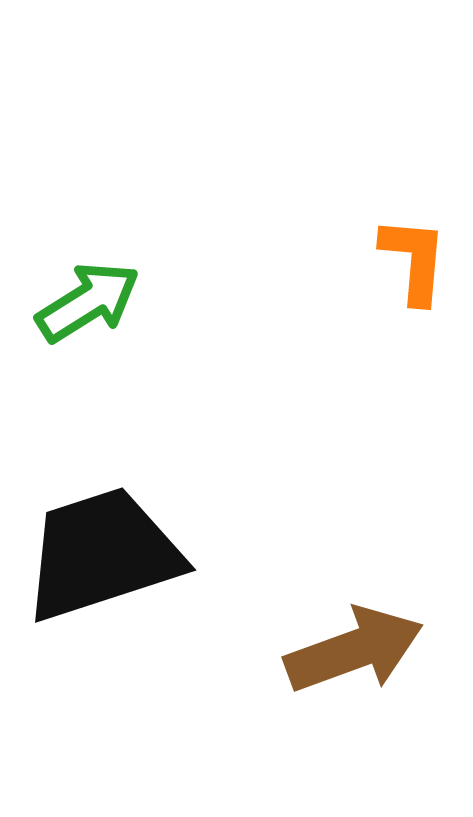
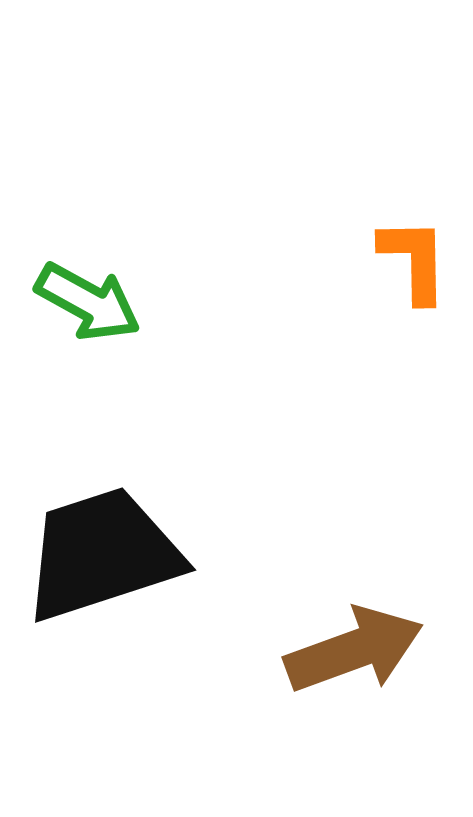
orange L-shape: rotated 6 degrees counterclockwise
green arrow: rotated 61 degrees clockwise
